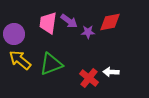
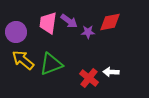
purple circle: moved 2 px right, 2 px up
yellow arrow: moved 3 px right
